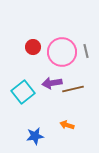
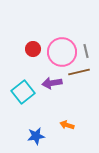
red circle: moved 2 px down
brown line: moved 6 px right, 17 px up
blue star: moved 1 px right
